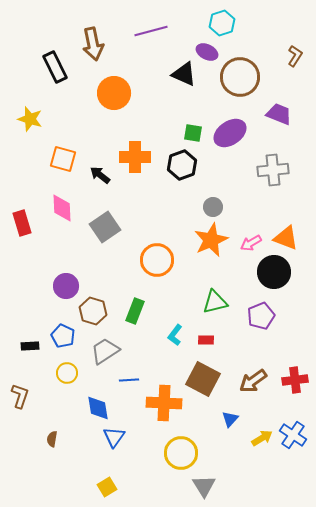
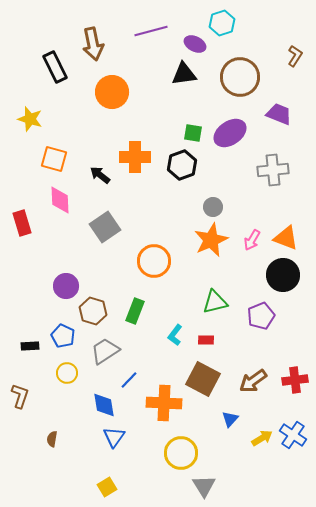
purple ellipse at (207, 52): moved 12 px left, 8 px up
black triangle at (184, 74): rotated 32 degrees counterclockwise
orange circle at (114, 93): moved 2 px left, 1 px up
orange square at (63, 159): moved 9 px left
pink diamond at (62, 208): moved 2 px left, 8 px up
pink arrow at (251, 243): moved 1 px right, 3 px up; rotated 30 degrees counterclockwise
orange circle at (157, 260): moved 3 px left, 1 px down
black circle at (274, 272): moved 9 px right, 3 px down
blue line at (129, 380): rotated 42 degrees counterclockwise
blue diamond at (98, 408): moved 6 px right, 3 px up
